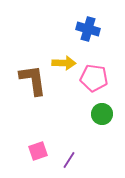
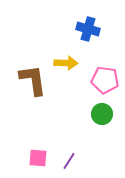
yellow arrow: moved 2 px right
pink pentagon: moved 11 px right, 2 px down
pink square: moved 7 px down; rotated 24 degrees clockwise
purple line: moved 1 px down
